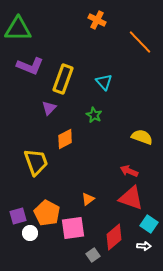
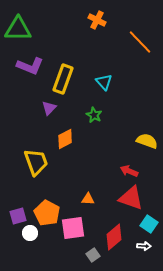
yellow semicircle: moved 5 px right, 4 px down
orange triangle: rotated 40 degrees clockwise
